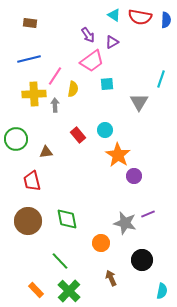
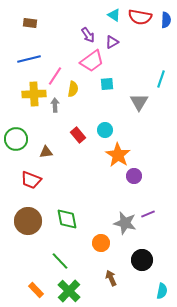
red trapezoid: moved 1 px left, 1 px up; rotated 55 degrees counterclockwise
